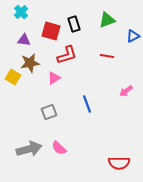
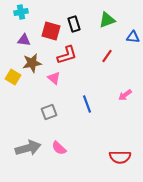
cyan cross: rotated 32 degrees clockwise
blue triangle: moved 1 px down; rotated 32 degrees clockwise
red line: rotated 64 degrees counterclockwise
brown star: moved 2 px right
pink triangle: rotated 48 degrees counterclockwise
pink arrow: moved 1 px left, 4 px down
gray arrow: moved 1 px left, 1 px up
red semicircle: moved 1 px right, 6 px up
